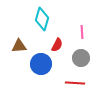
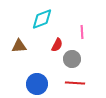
cyan diamond: rotated 55 degrees clockwise
gray circle: moved 9 px left, 1 px down
blue circle: moved 4 px left, 20 px down
